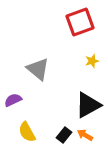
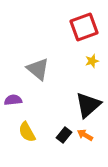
red square: moved 4 px right, 5 px down
purple semicircle: rotated 18 degrees clockwise
black triangle: rotated 12 degrees counterclockwise
